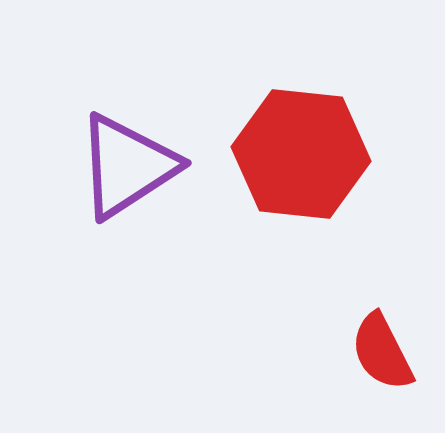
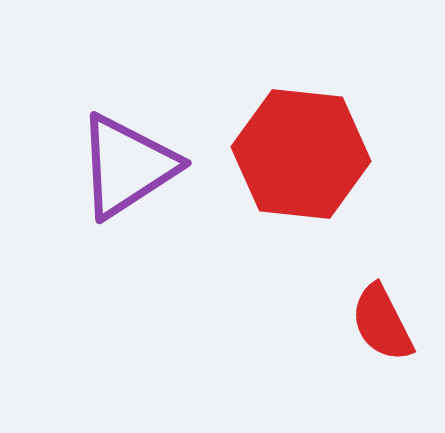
red semicircle: moved 29 px up
